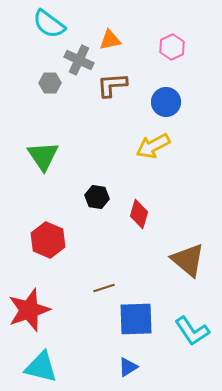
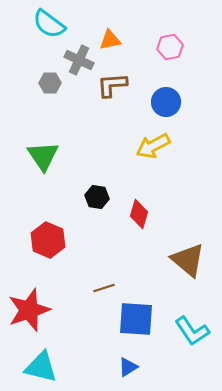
pink hexagon: moved 2 px left; rotated 15 degrees clockwise
blue square: rotated 6 degrees clockwise
